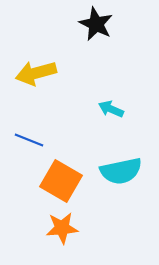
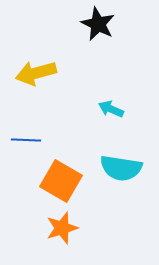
black star: moved 2 px right
blue line: moved 3 px left; rotated 20 degrees counterclockwise
cyan semicircle: moved 3 px up; rotated 21 degrees clockwise
orange star: rotated 12 degrees counterclockwise
